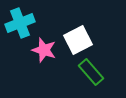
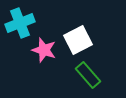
green rectangle: moved 3 px left, 3 px down
